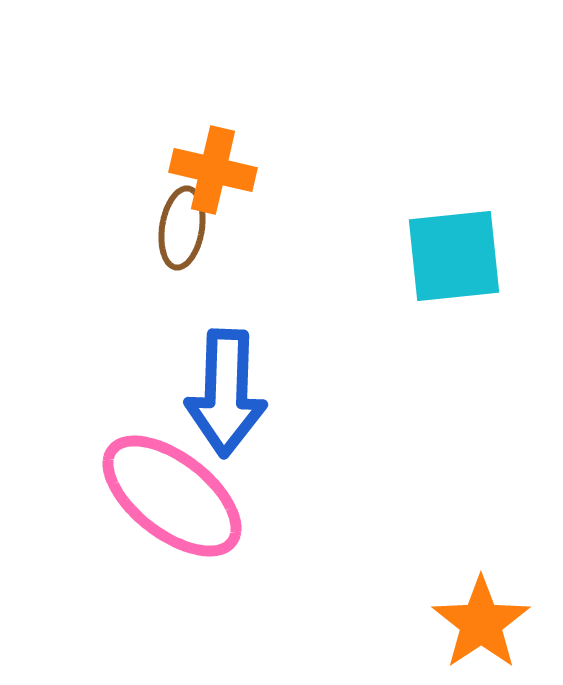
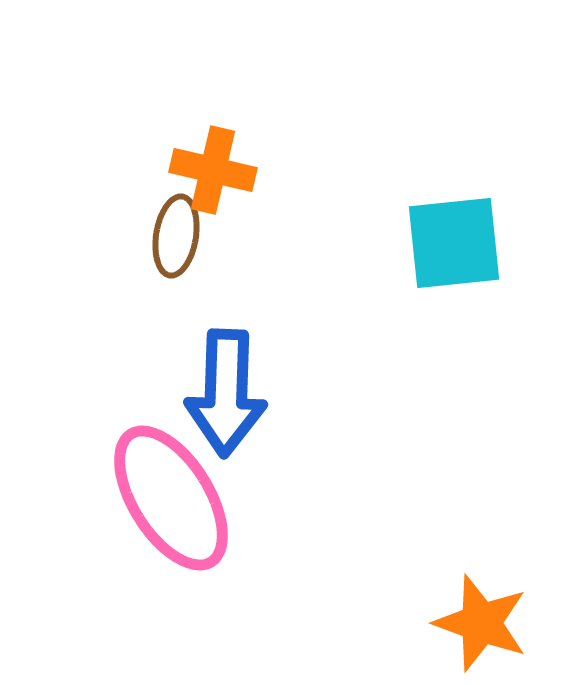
brown ellipse: moved 6 px left, 8 px down
cyan square: moved 13 px up
pink ellipse: moved 1 px left, 2 px down; rotated 20 degrees clockwise
orange star: rotated 18 degrees counterclockwise
